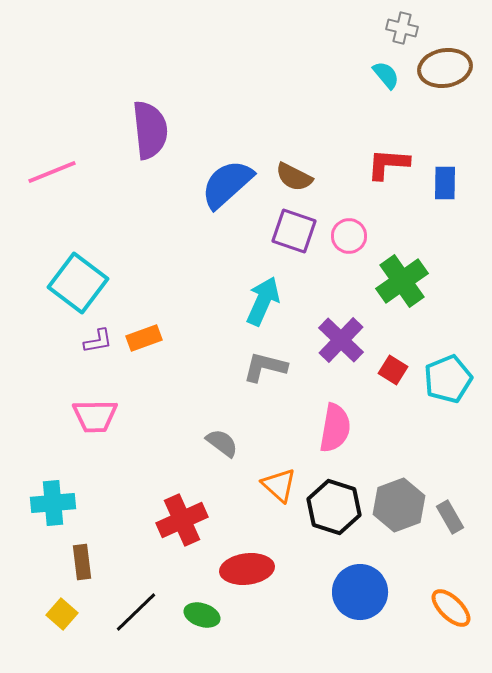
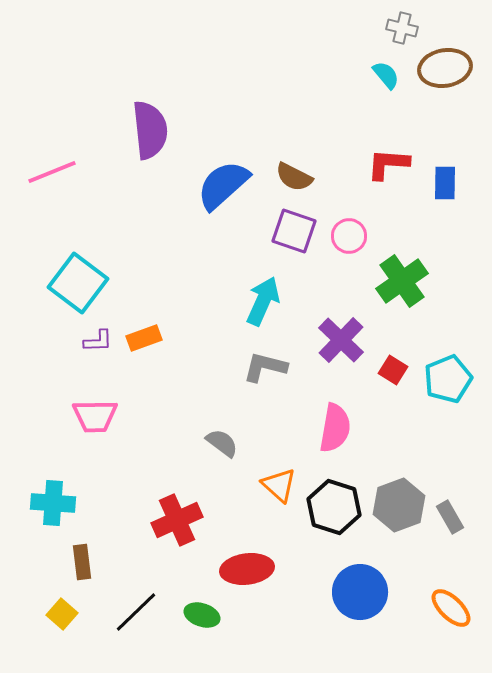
blue semicircle: moved 4 px left, 1 px down
purple L-shape: rotated 8 degrees clockwise
cyan cross: rotated 9 degrees clockwise
red cross: moved 5 px left
